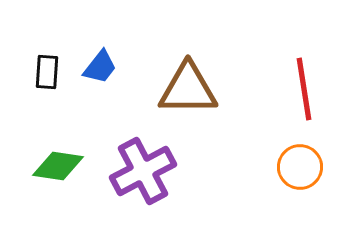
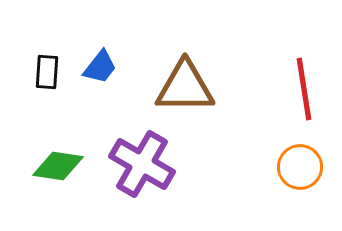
brown triangle: moved 3 px left, 2 px up
purple cross: moved 1 px left, 7 px up; rotated 32 degrees counterclockwise
